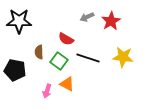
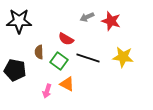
red star: rotated 24 degrees counterclockwise
